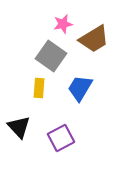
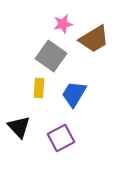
blue trapezoid: moved 6 px left, 6 px down
